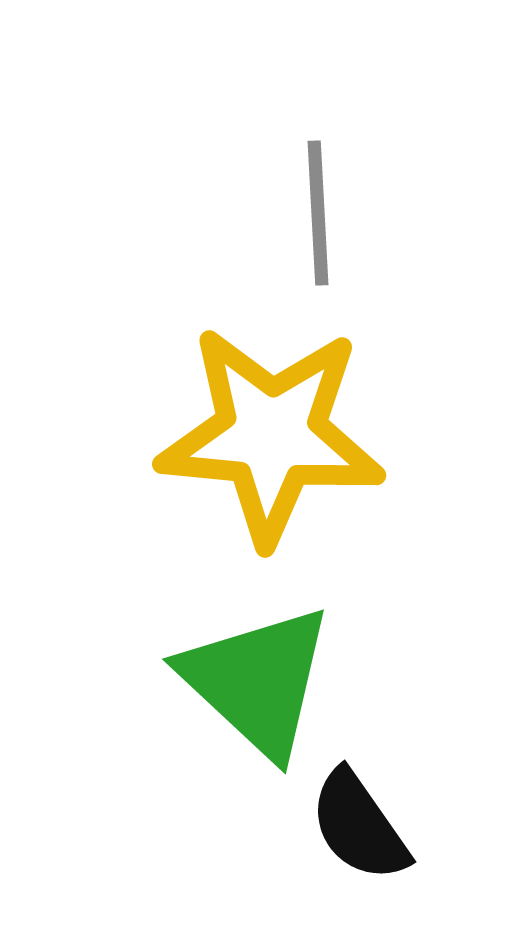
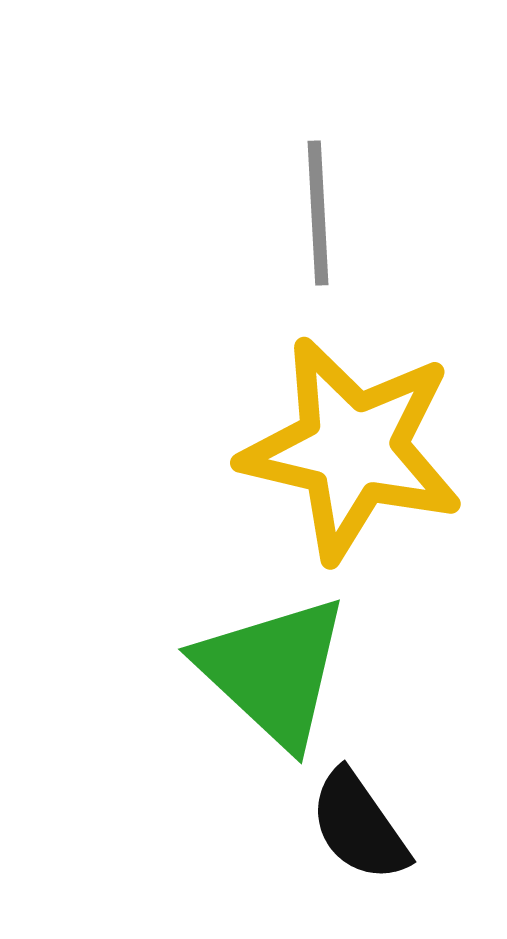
yellow star: moved 81 px right, 14 px down; rotated 8 degrees clockwise
green triangle: moved 16 px right, 10 px up
